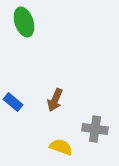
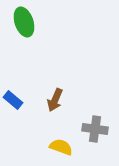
blue rectangle: moved 2 px up
